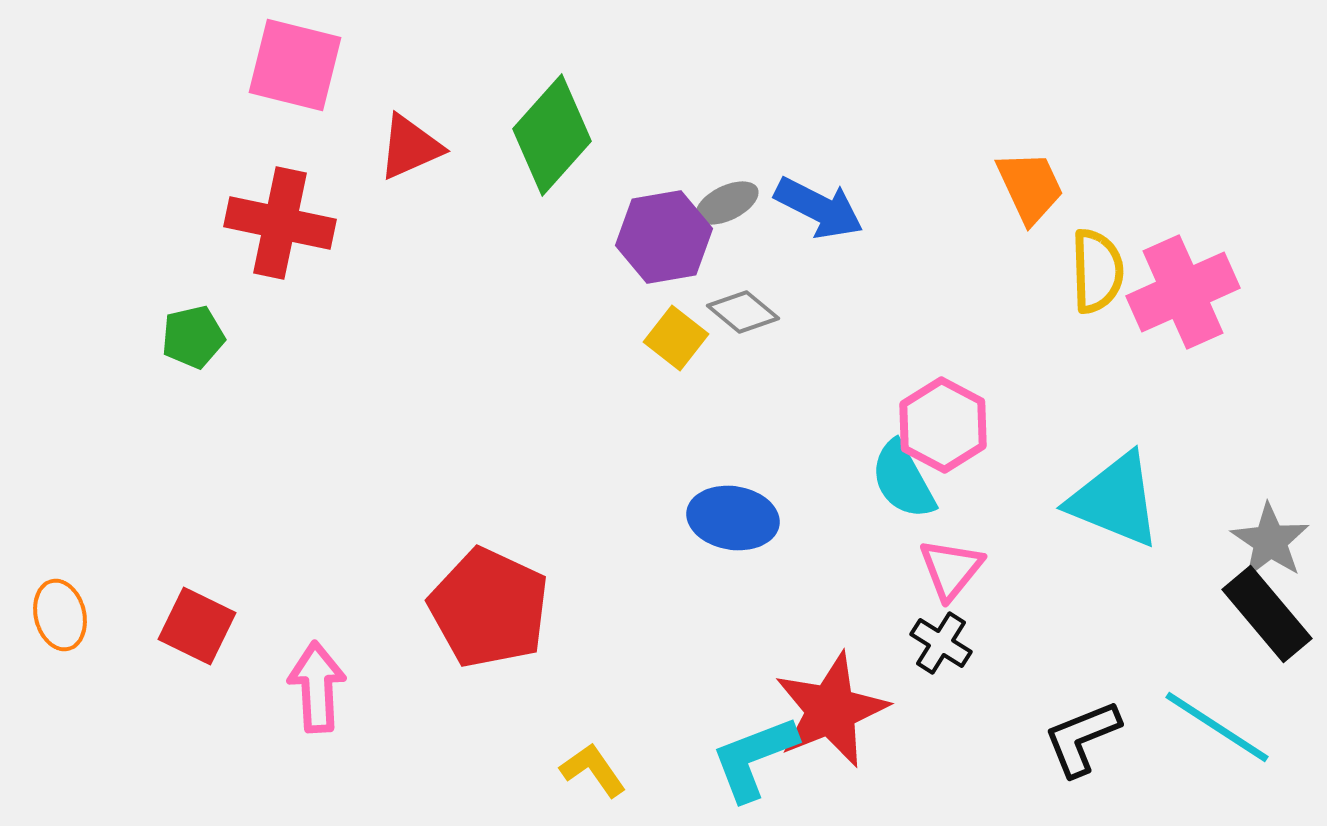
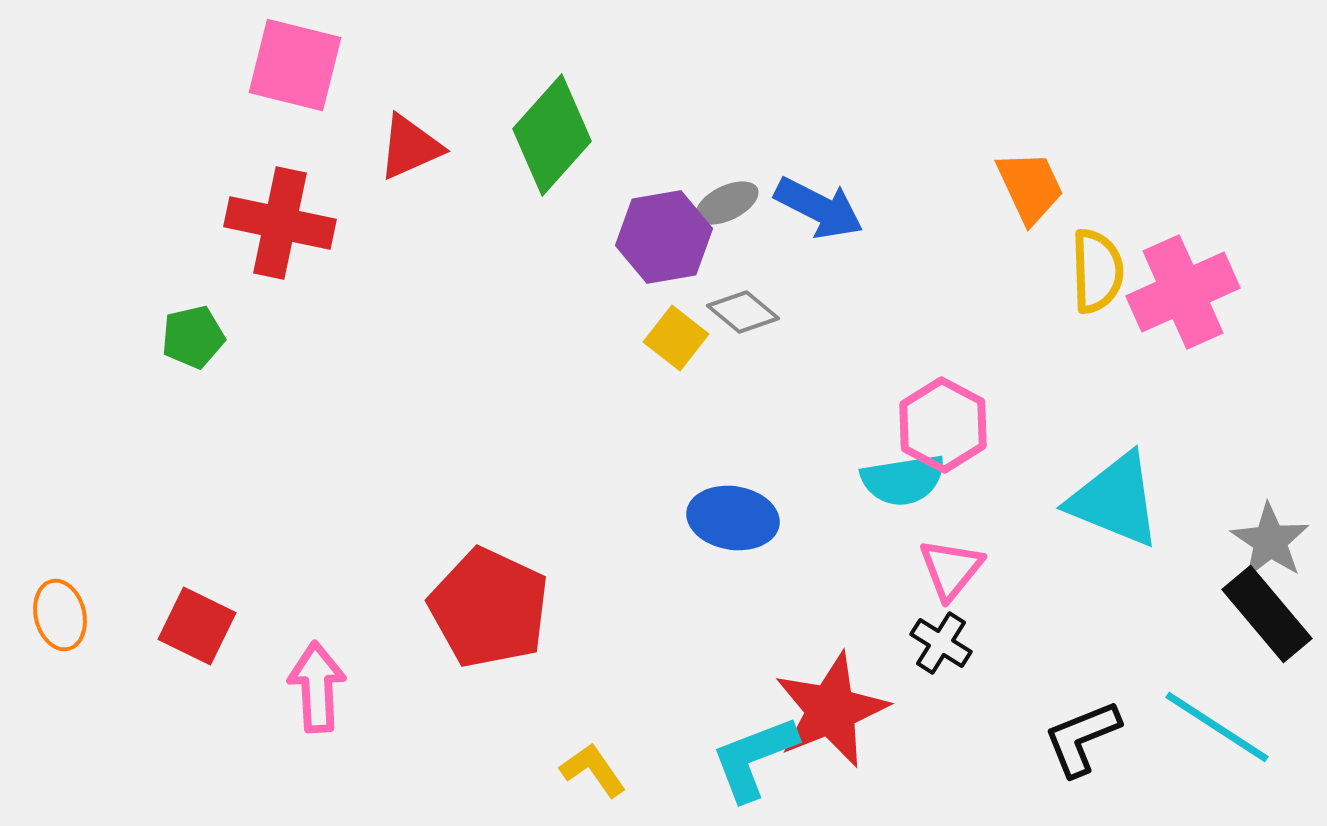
cyan semicircle: rotated 70 degrees counterclockwise
